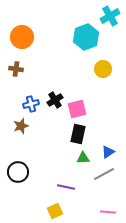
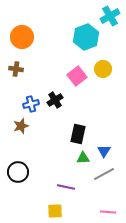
pink square: moved 33 px up; rotated 24 degrees counterclockwise
blue triangle: moved 4 px left, 1 px up; rotated 24 degrees counterclockwise
yellow square: rotated 21 degrees clockwise
